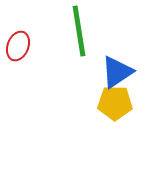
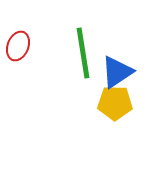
green line: moved 4 px right, 22 px down
